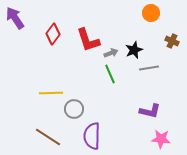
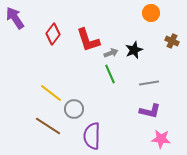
gray line: moved 15 px down
yellow line: rotated 40 degrees clockwise
brown line: moved 11 px up
